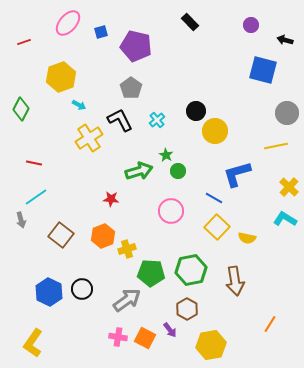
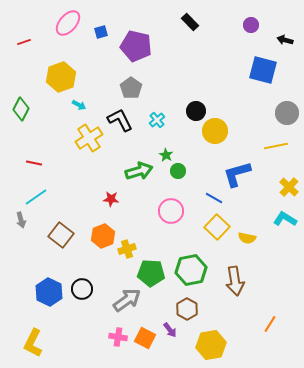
yellow L-shape at (33, 343): rotated 8 degrees counterclockwise
